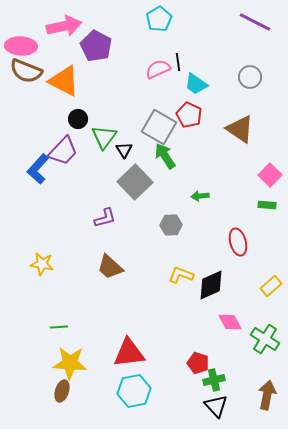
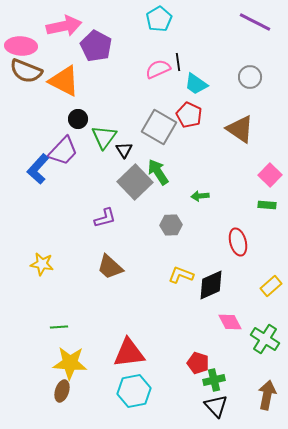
green arrow at (165, 156): moved 7 px left, 16 px down
